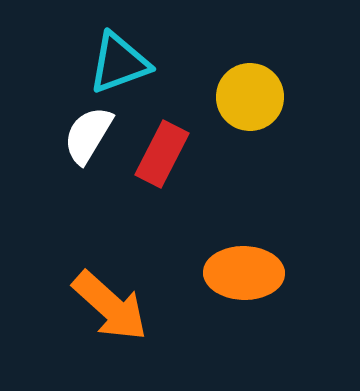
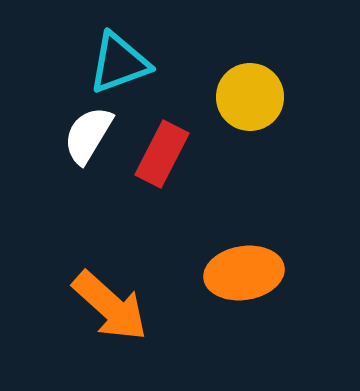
orange ellipse: rotated 10 degrees counterclockwise
